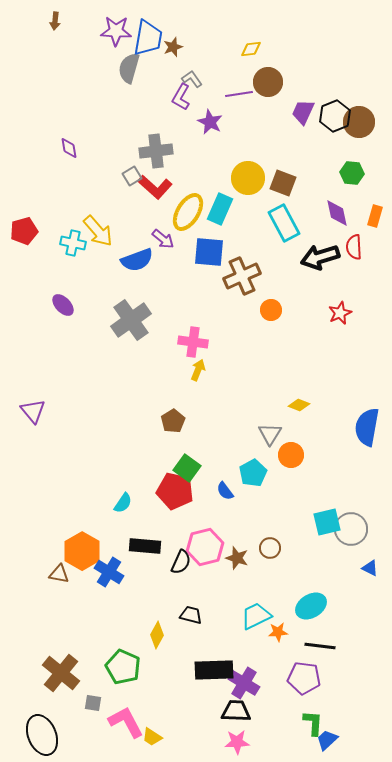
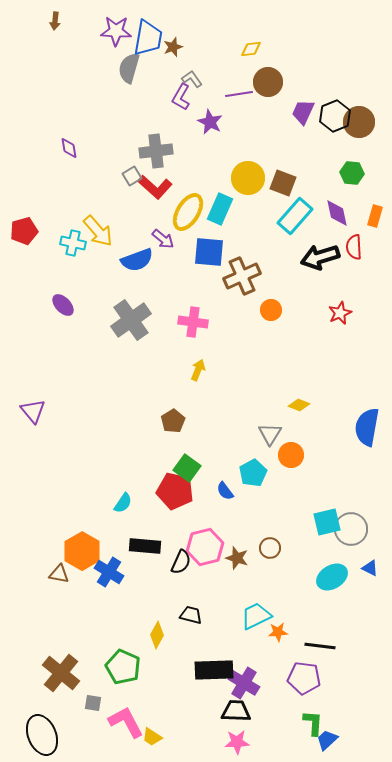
cyan rectangle at (284, 223): moved 11 px right, 7 px up; rotated 69 degrees clockwise
pink cross at (193, 342): moved 20 px up
cyan ellipse at (311, 606): moved 21 px right, 29 px up
